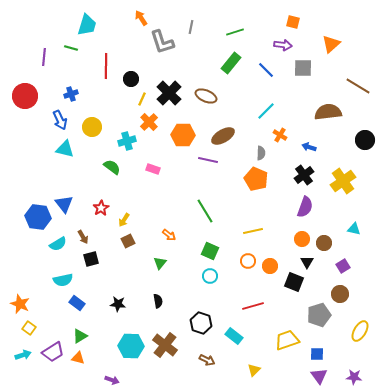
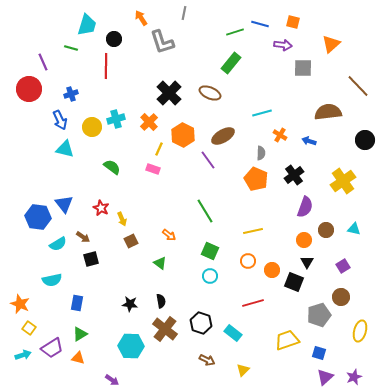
gray line at (191, 27): moved 7 px left, 14 px up
purple line at (44, 57): moved 1 px left, 5 px down; rotated 30 degrees counterclockwise
blue line at (266, 70): moved 6 px left, 46 px up; rotated 30 degrees counterclockwise
black circle at (131, 79): moved 17 px left, 40 px up
brown line at (358, 86): rotated 15 degrees clockwise
red circle at (25, 96): moved 4 px right, 7 px up
brown ellipse at (206, 96): moved 4 px right, 3 px up
yellow line at (142, 99): moved 17 px right, 50 px down
cyan line at (266, 111): moved 4 px left, 2 px down; rotated 30 degrees clockwise
orange hexagon at (183, 135): rotated 25 degrees clockwise
cyan cross at (127, 141): moved 11 px left, 22 px up
blue arrow at (309, 147): moved 6 px up
purple line at (208, 160): rotated 42 degrees clockwise
black cross at (304, 175): moved 10 px left
red star at (101, 208): rotated 14 degrees counterclockwise
yellow arrow at (124, 220): moved 2 px left, 1 px up; rotated 56 degrees counterclockwise
brown arrow at (83, 237): rotated 24 degrees counterclockwise
orange circle at (302, 239): moved 2 px right, 1 px down
brown square at (128, 241): moved 3 px right
brown circle at (324, 243): moved 2 px right, 13 px up
green triangle at (160, 263): rotated 32 degrees counterclockwise
orange circle at (270, 266): moved 2 px right, 4 px down
cyan semicircle at (63, 280): moved 11 px left
brown circle at (340, 294): moved 1 px right, 3 px down
black semicircle at (158, 301): moved 3 px right
blue rectangle at (77, 303): rotated 63 degrees clockwise
black star at (118, 304): moved 12 px right
red line at (253, 306): moved 3 px up
yellow ellipse at (360, 331): rotated 15 degrees counterclockwise
green triangle at (80, 336): moved 2 px up
cyan rectangle at (234, 336): moved 1 px left, 3 px up
brown cross at (165, 345): moved 16 px up
purple trapezoid at (53, 352): moved 1 px left, 4 px up
blue square at (317, 354): moved 2 px right, 1 px up; rotated 16 degrees clockwise
yellow triangle at (254, 370): moved 11 px left
purple triangle at (319, 376): moved 6 px right, 1 px down; rotated 24 degrees clockwise
purple star at (354, 377): rotated 28 degrees counterclockwise
purple arrow at (112, 380): rotated 16 degrees clockwise
